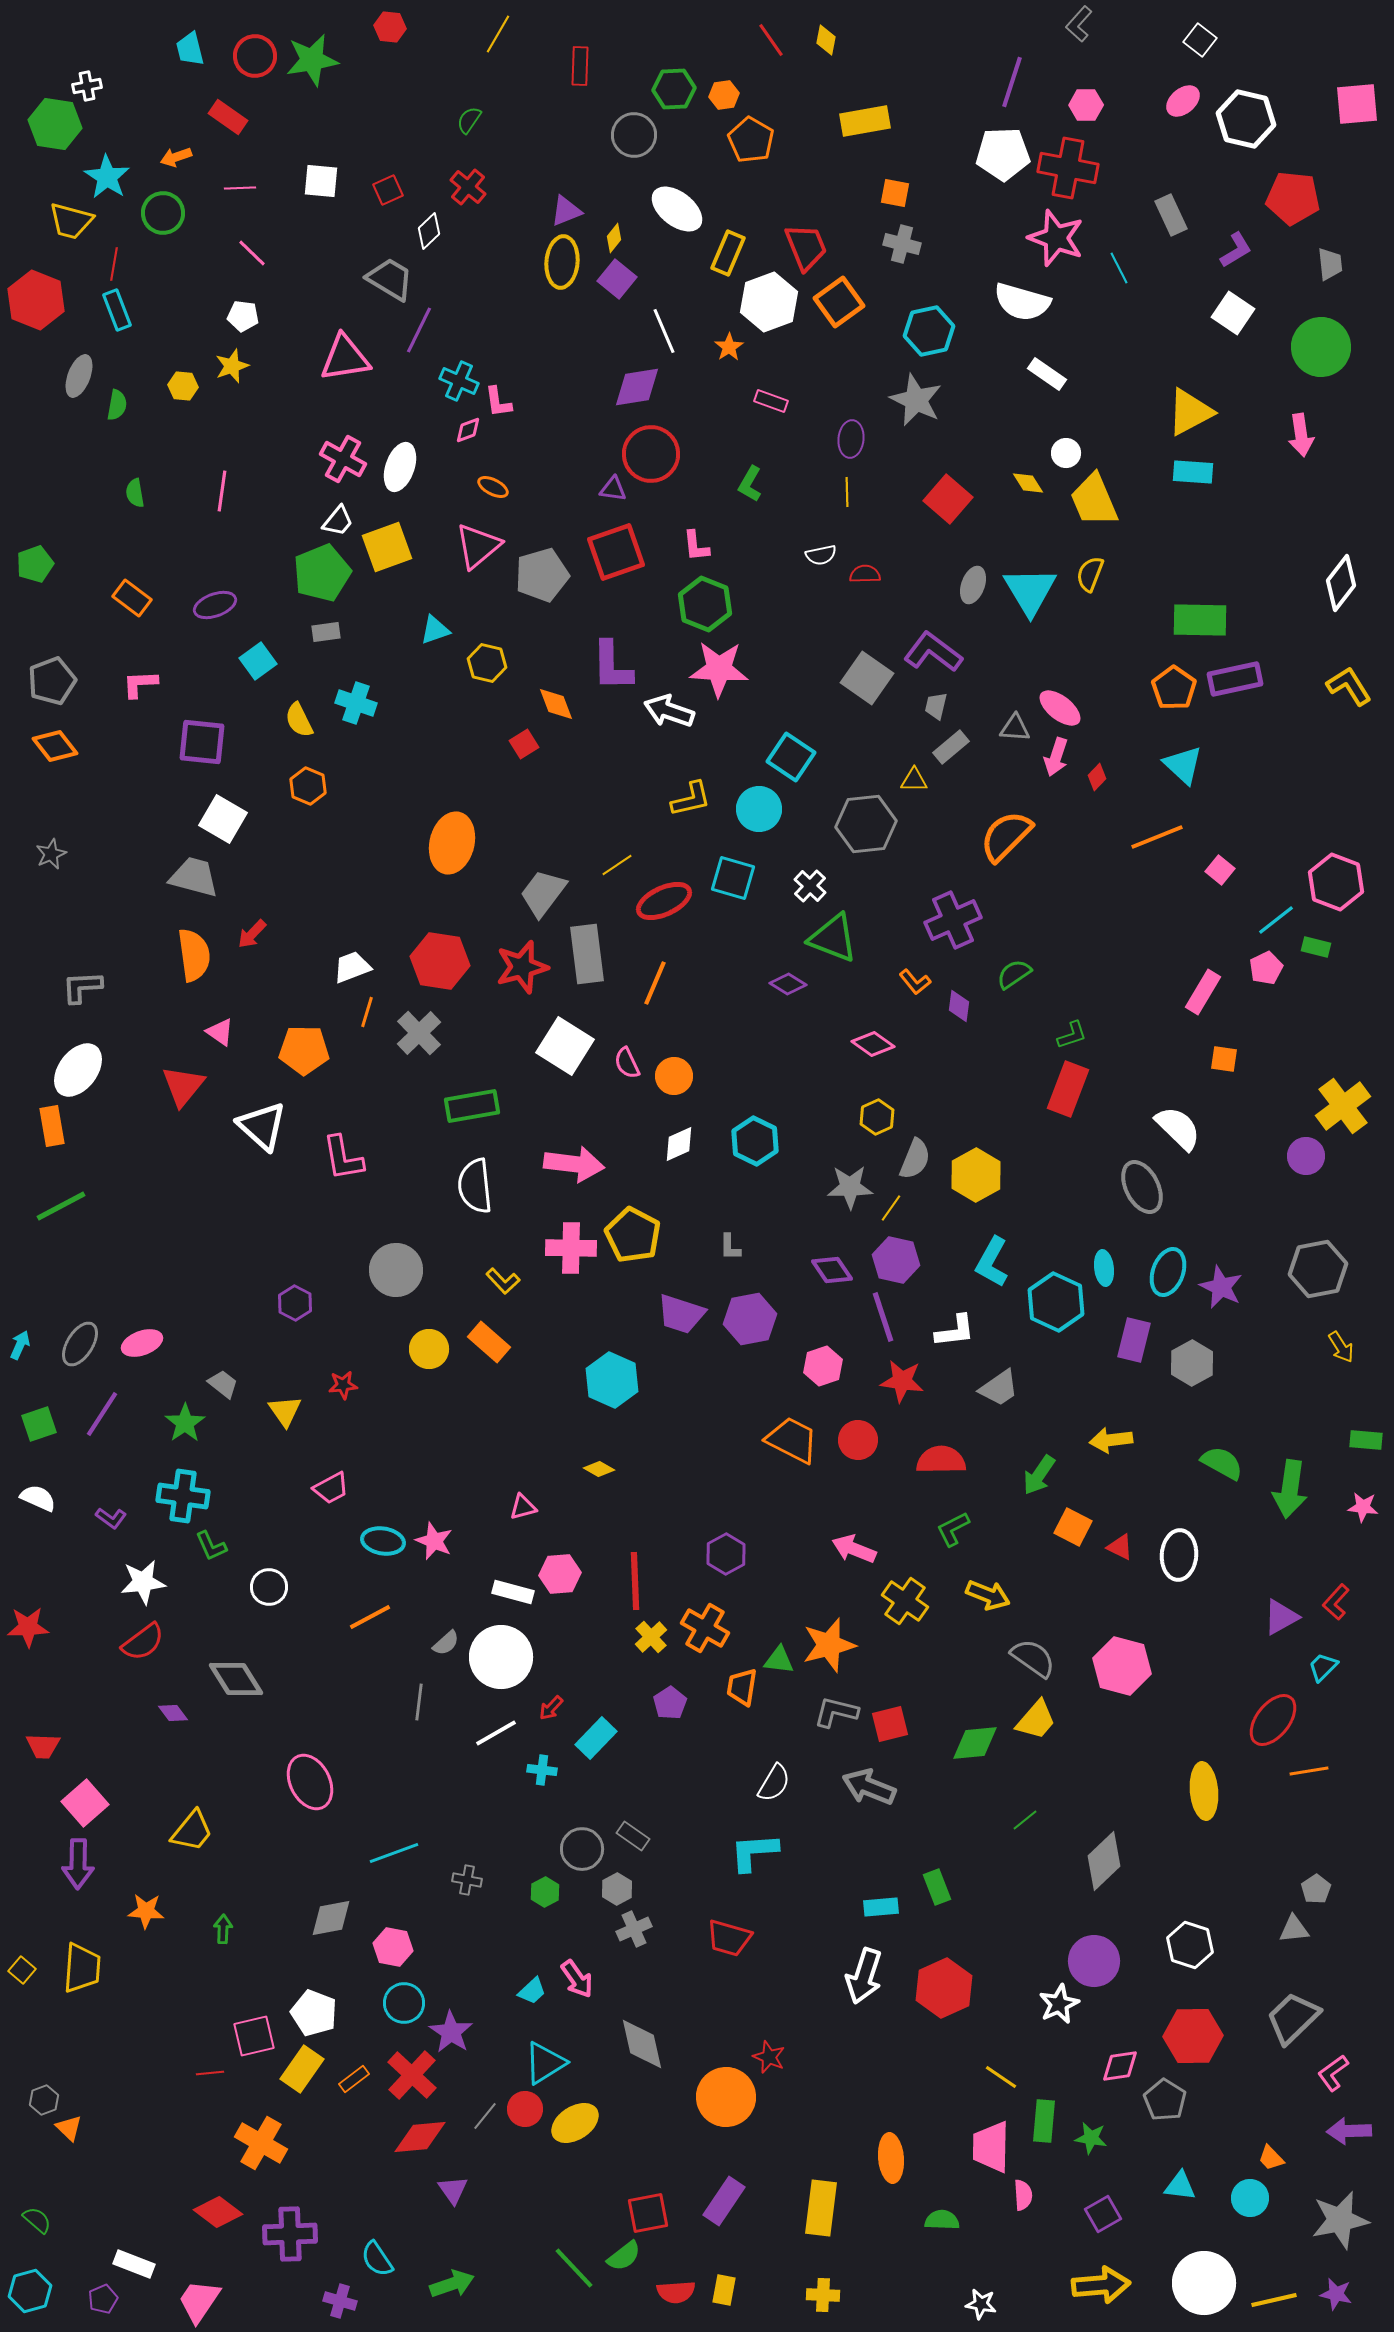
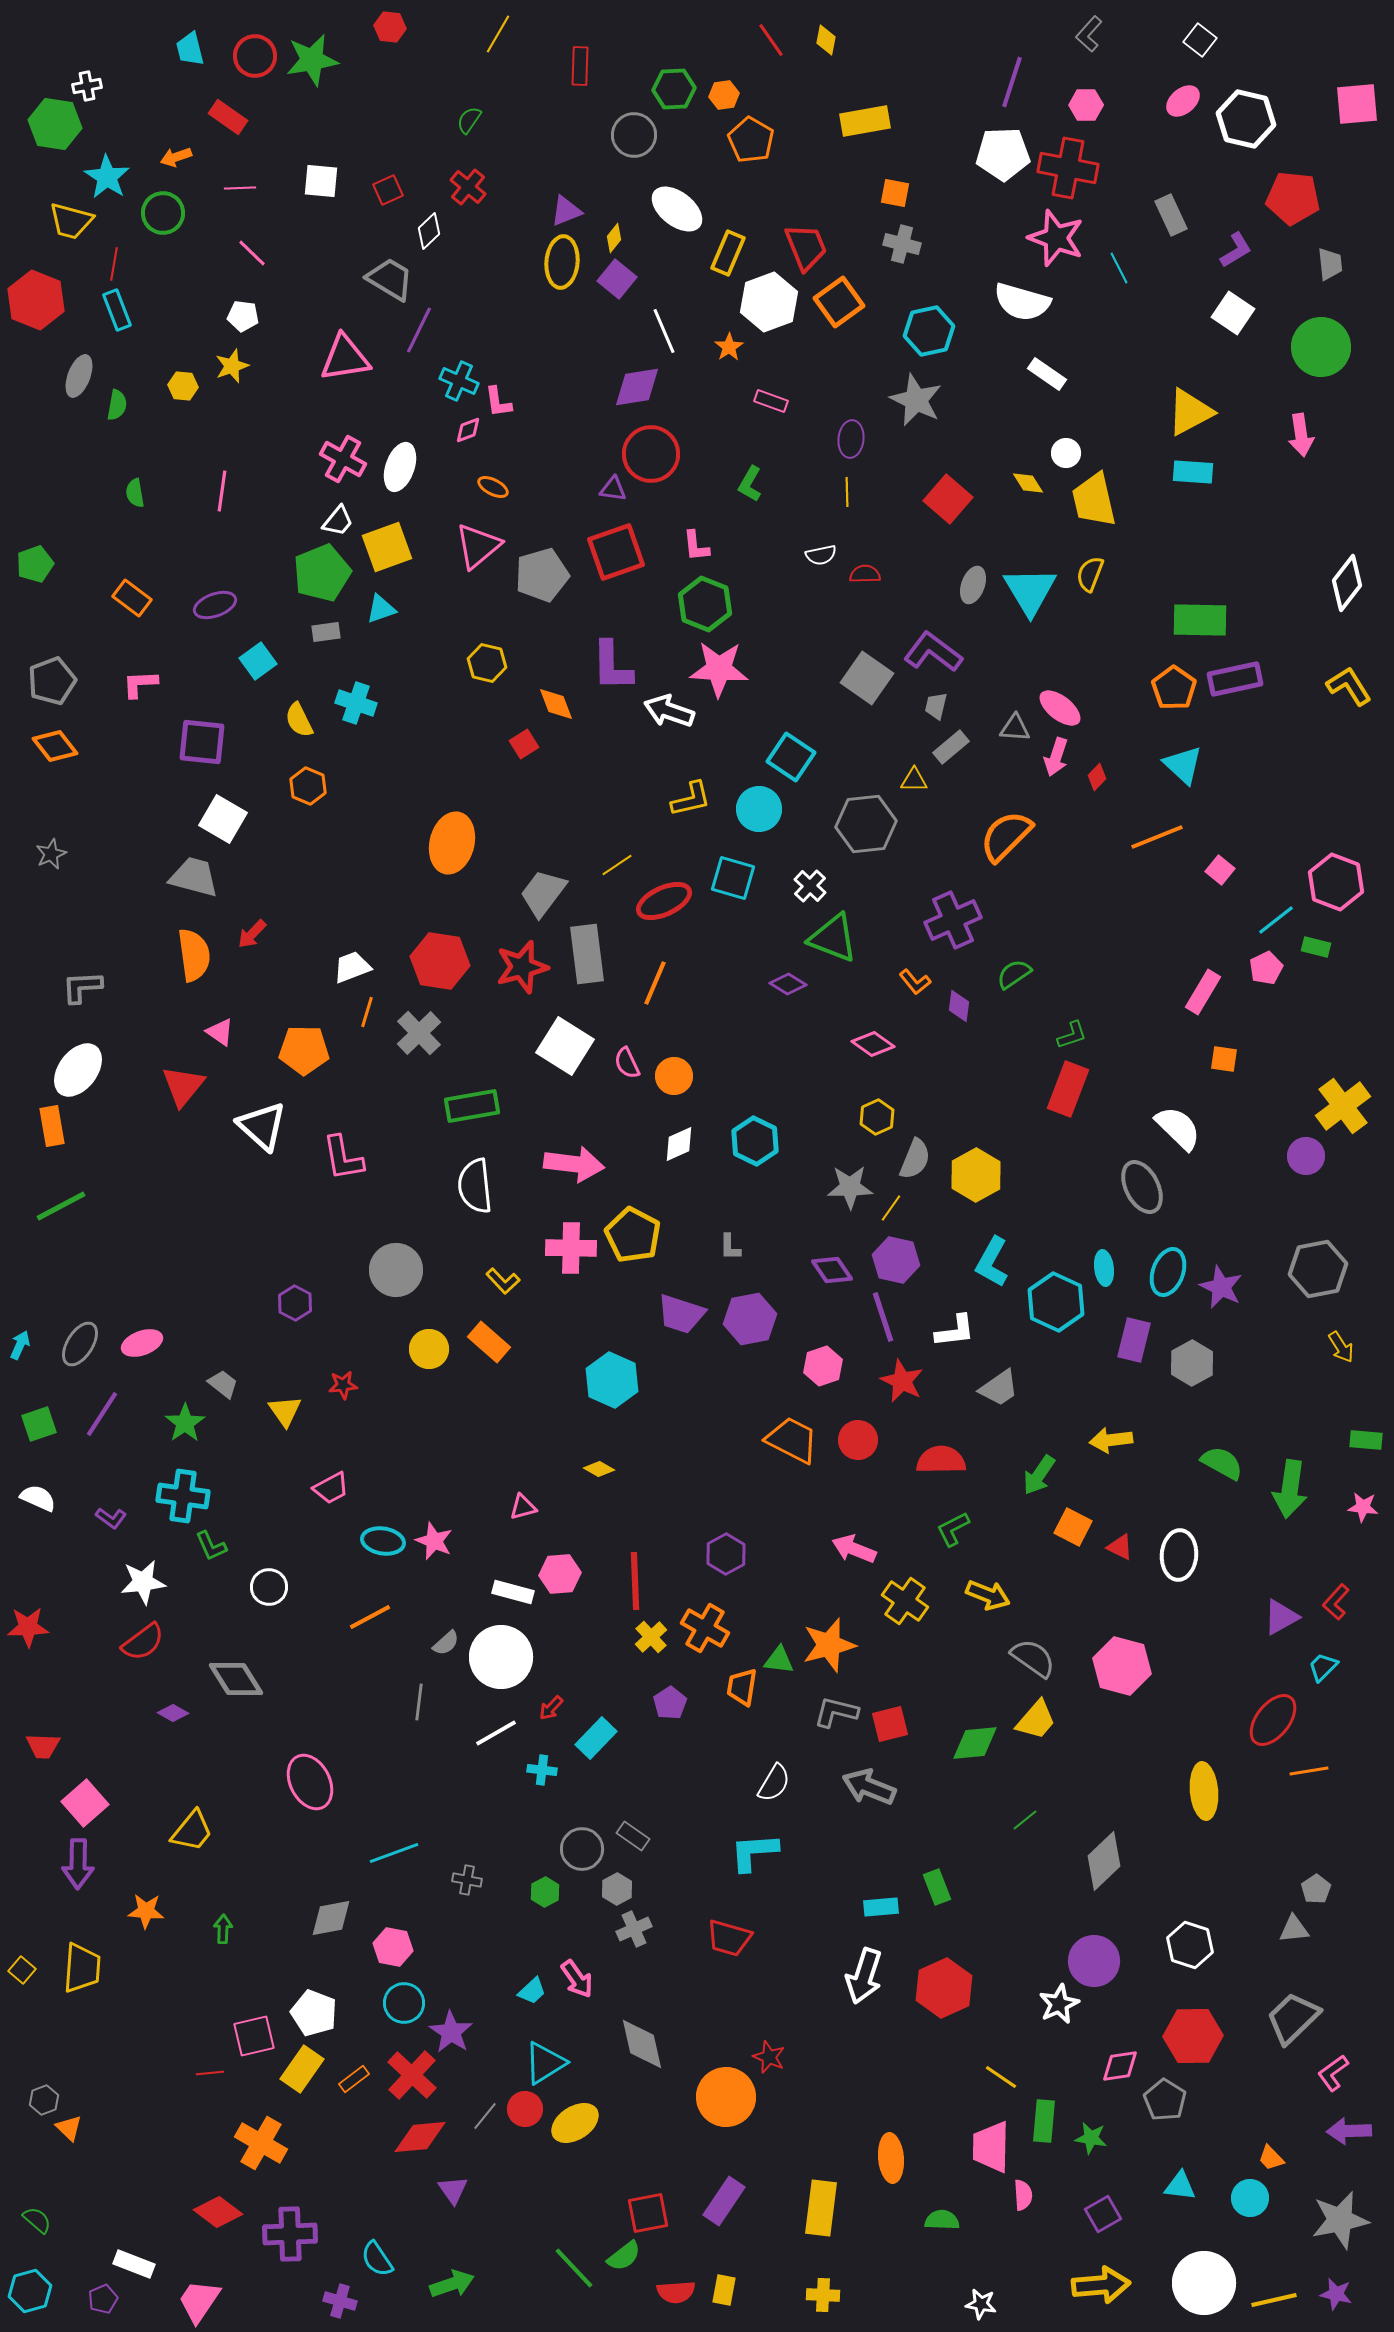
gray L-shape at (1079, 24): moved 10 px right, 10 px down
yellow trapezoid at (1094, 500): rotated 10 degrees clockwise
white diamond at (1341, 583): moved 6 px right
cyan triangle at (435, 630): moved 54 px left, 21 px up
red star at (902, 1381): rotated 18 degrees clockwise
purple diamond at (173, 1713): rotated 24 degrees counterclockwise
